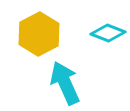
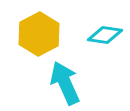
cyan diamond: moved 3 px left, 2 px down; rotated 12 degrees counterclockwise
